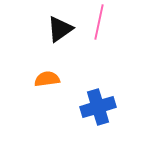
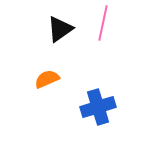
pink line: moved 4 px right, 1 px down
orange semicircle: rotated 15 degrees counterclockwise
